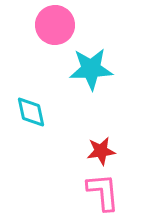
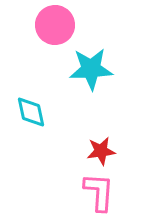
pink L-shape: moved 4 px left; rotated 9 degrees clockwise
